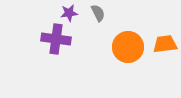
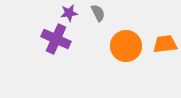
purple cross: rotated 16 degrees clockwise
orange circle: moved 2 px left, 1 px up
